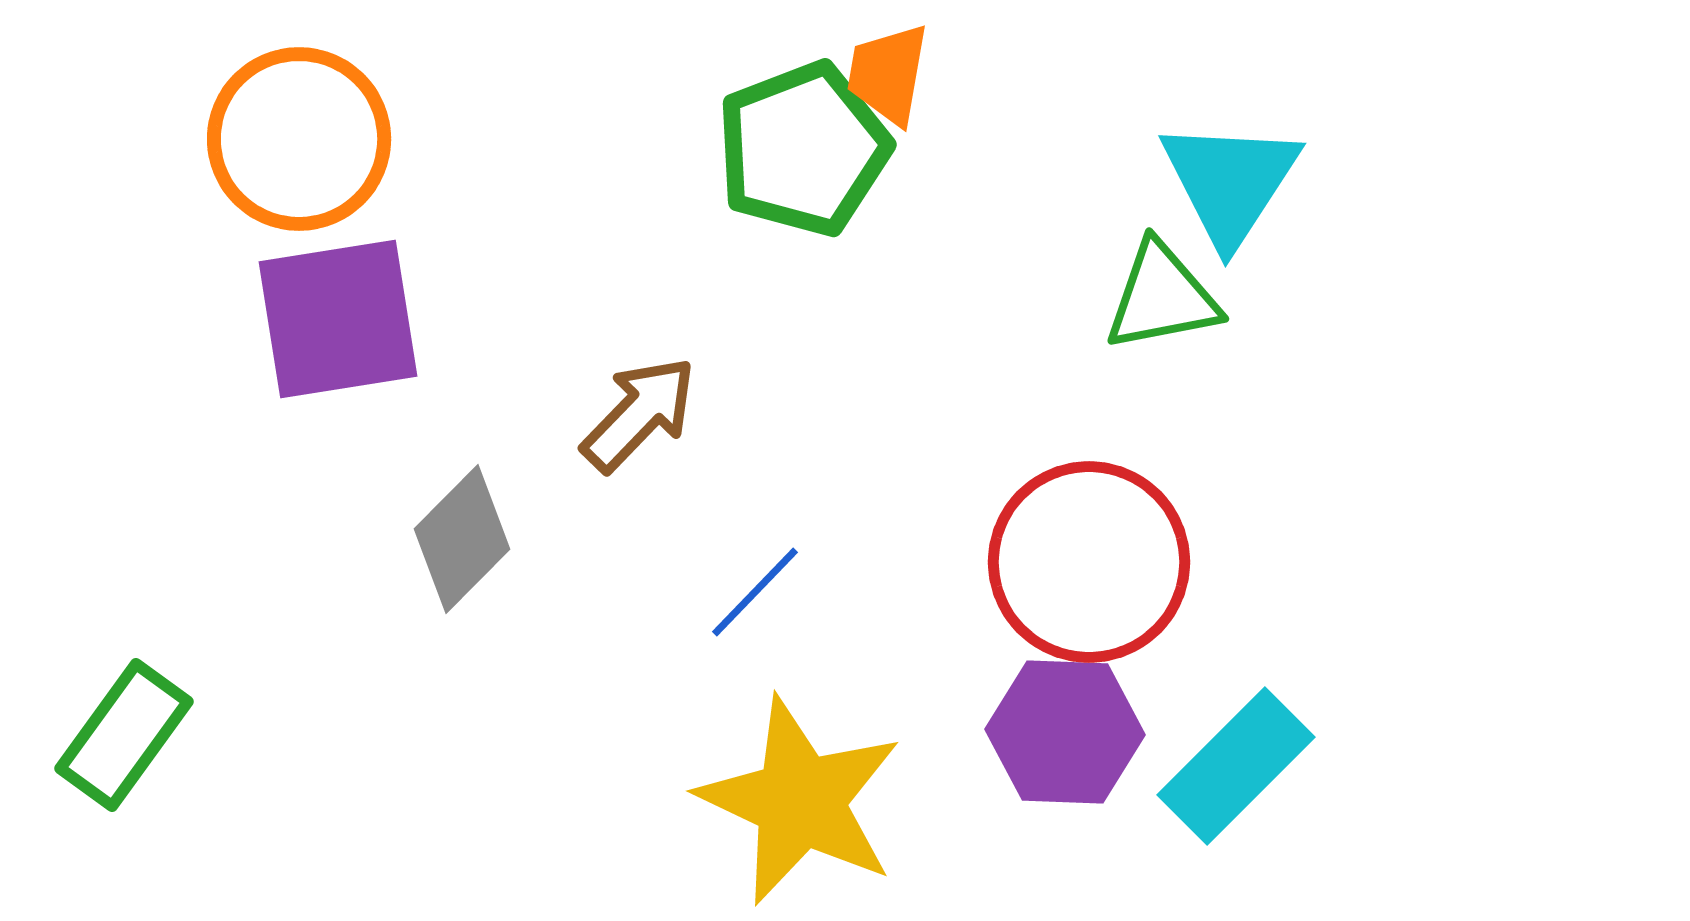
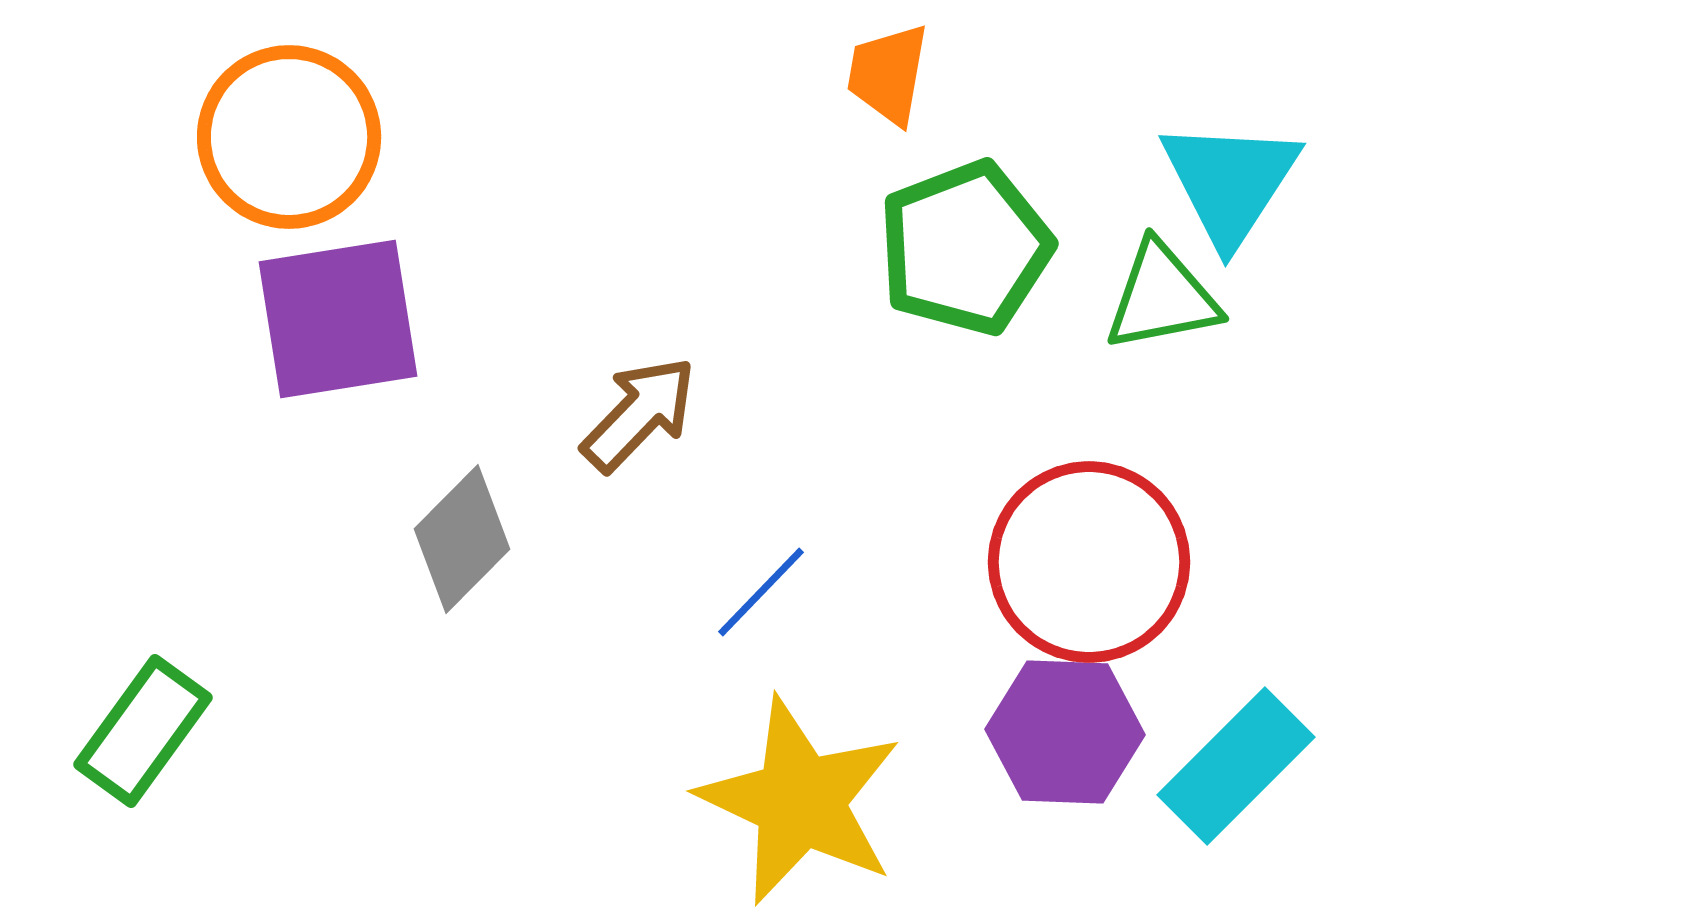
orange circle: moved 10 px left, 2 px up
green pentagon: moved 162 px right, 99 px down
blue line: moved 6 px right
green rectangle: moved 19 px right, 4 px up
